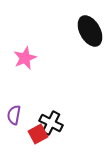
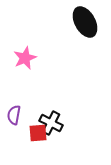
black ellipse: moved 5 px left, 9 px up
red square: moved 1 px up; rotated 24 degrees clockwise
